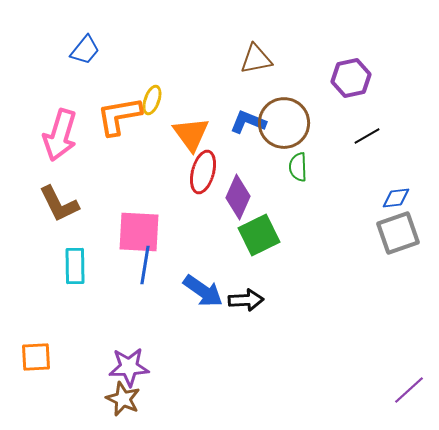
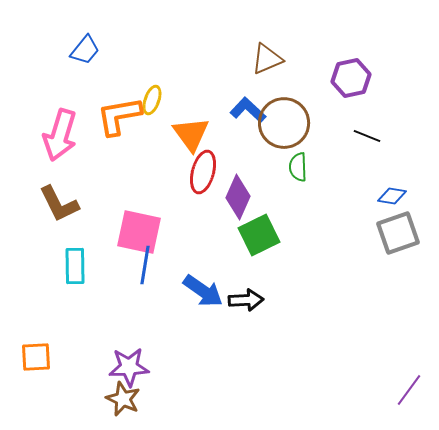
brown triangle: moved 11 px right; rotated 12 degrees counterclockwise
blue L-shape: moved 12 px up; rotated 21 degrees clockwise
black line: rotated 52 degrees clockwise
blue diamond: moved 4 px left, 2 px up; rotated 16 degrees clockwise
pink square: rotated 9 degrees clockwise
purple line: rotated 12 degrees counterclockwise
